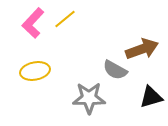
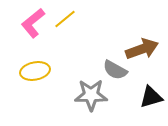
pink L-shape: rotated 8 degrees clockwise
gray star: moved 2 px right, 3 px up
